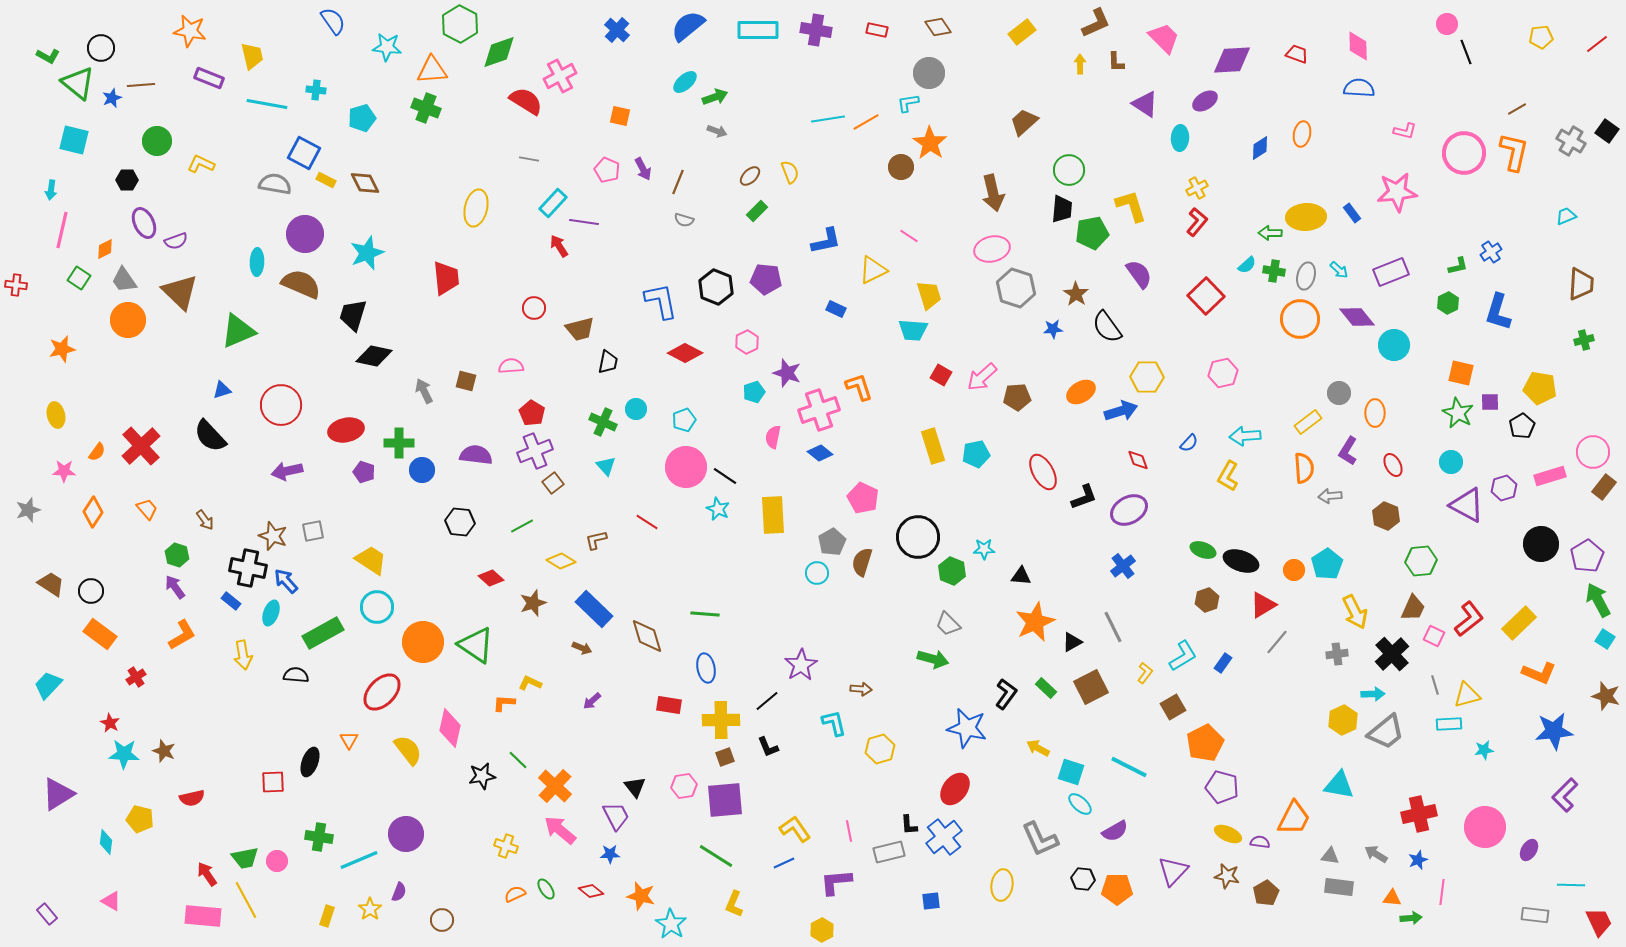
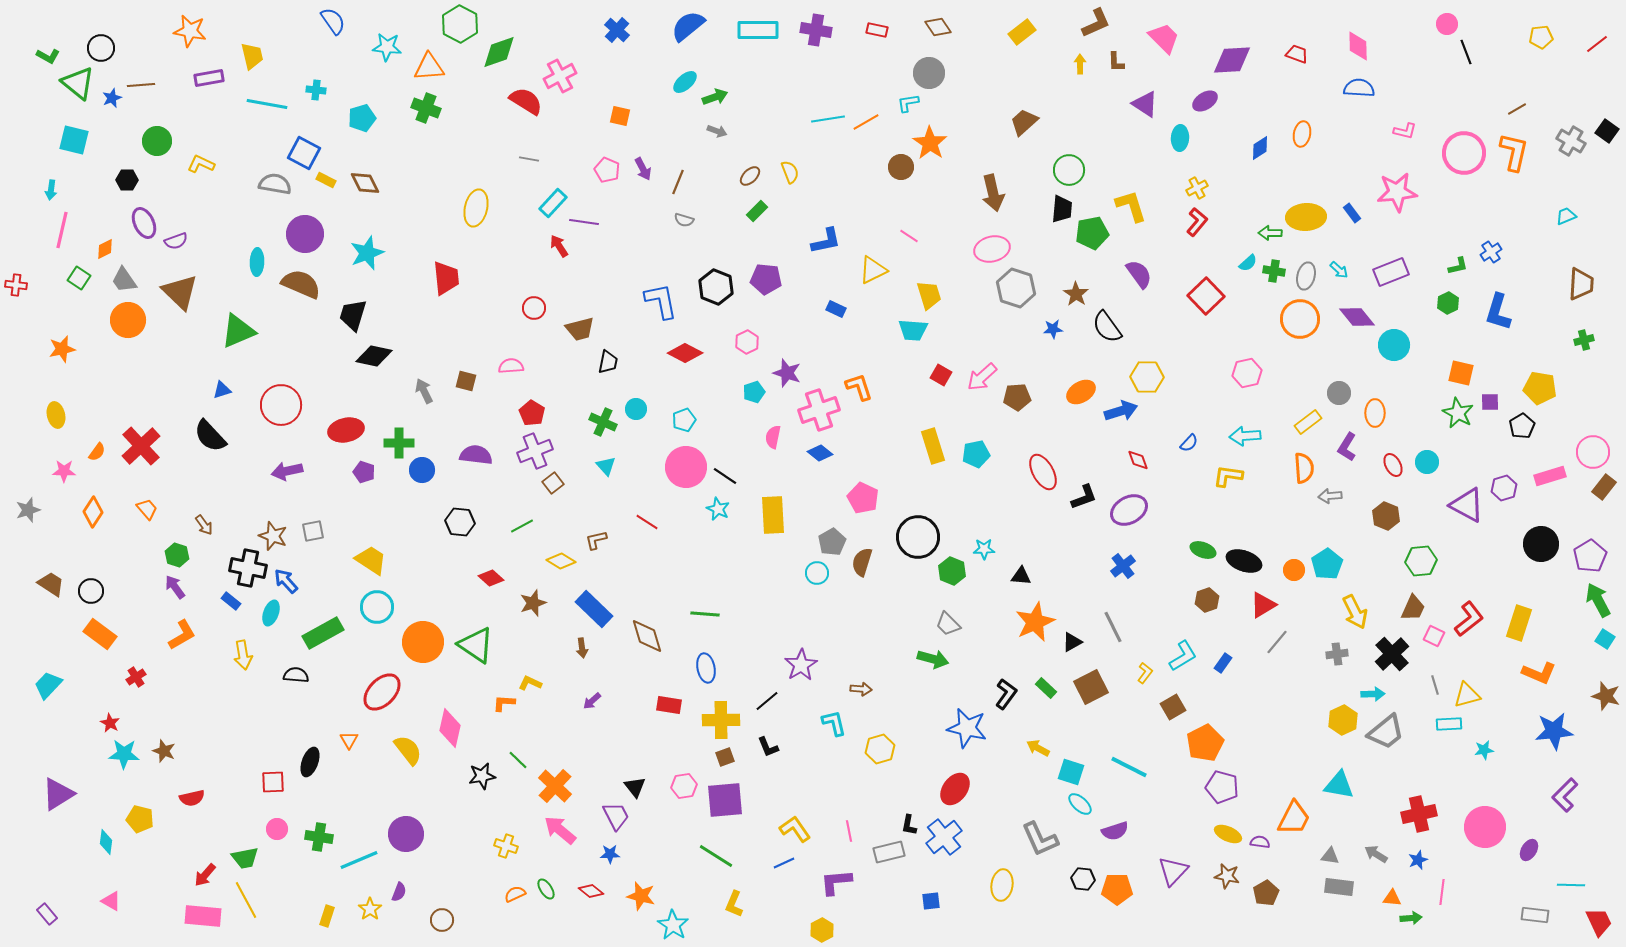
orange triangle at (432, 70): moved 3 px left, 3 px up
purple rectangle at (209, 78): rotated 32 degrees counterclockwise
cyan semicircle at (1247, 265): moved 1 px right, 2 px up
pink hexagon at (1223, 373): moved 24 px right
purple L-shape at (1348, 451): moved 1 px left, 4 px up
cyan circle at (1451, 462): moved 24 px left
yellow L-shape at (1228, 476): rotated 68 degrees clockwise
brown arrow at (205, 520): moved 1 px left, 5 px down
purple pentagon at (1587, 556): moved 3 px right
black ellipse at (1241, 561): moved 3 px right
yellow rectangle at (1519, 623): rotated 28 degrees counterclockwise
brown arrow at (582, 648): rotated 60 degrees clockwise
black L-shape at (909, 825): rotated 15 degrees clockwise
purple semicircle at (1115, 831): rotated 12 degrees clockwise
pink circle at (277, 861): moved 32 px up
red arrow at (207, 874): moved 2 px left, 1 px down; rotated 105 degrees counterclockwise
cyan star at (671, 924): moved 2 px right, 1 px down
